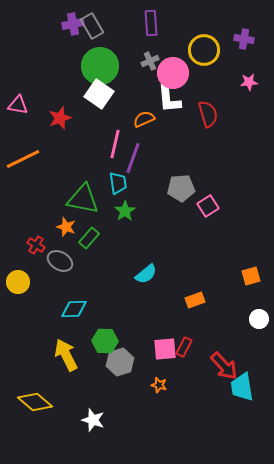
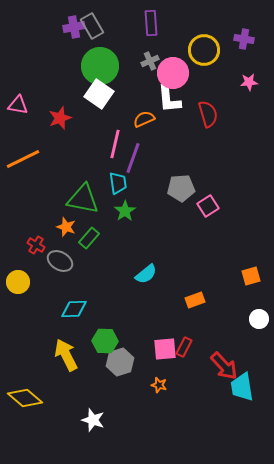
purple cross at (73, 24): moved 1 px right, 3 px down
yellow diamond at (35, 402): moved 10 px left, 4 px up
